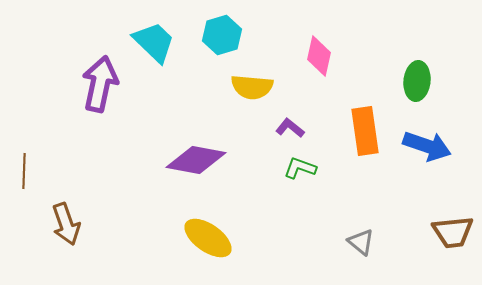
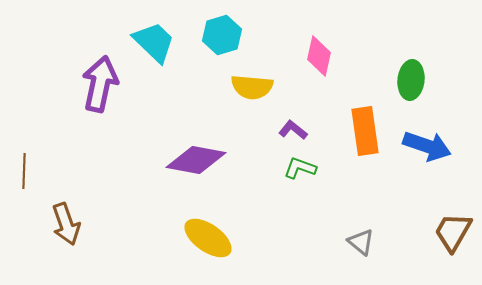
green ellipse: moved 6 px left, 1 px up
purple L-shape: moved 3 px right, 2 px down
brown trapezoid: rotated 126 degrees clockwise
